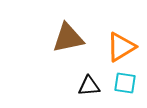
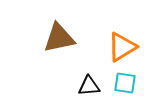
brown triangle: moved 9 px left
orange triangle: moved 1 px right
